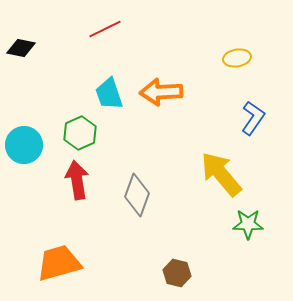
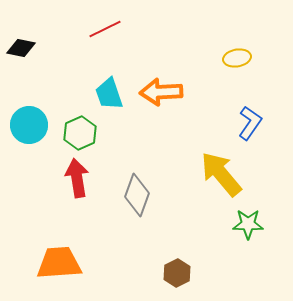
blue L-shape: moved 3 px left, 5 px down
cyan circle: moved 5 px right, 20 px up
red arrow: moved 2 px up
orange trapezoid: rotated 12 degrees clockwise
brown hexagon: rotated 20 degrees clockwise
